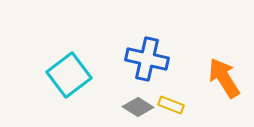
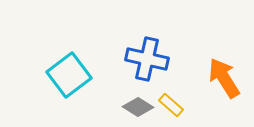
yellow rectangle: rotated 20 degrees clockwise
